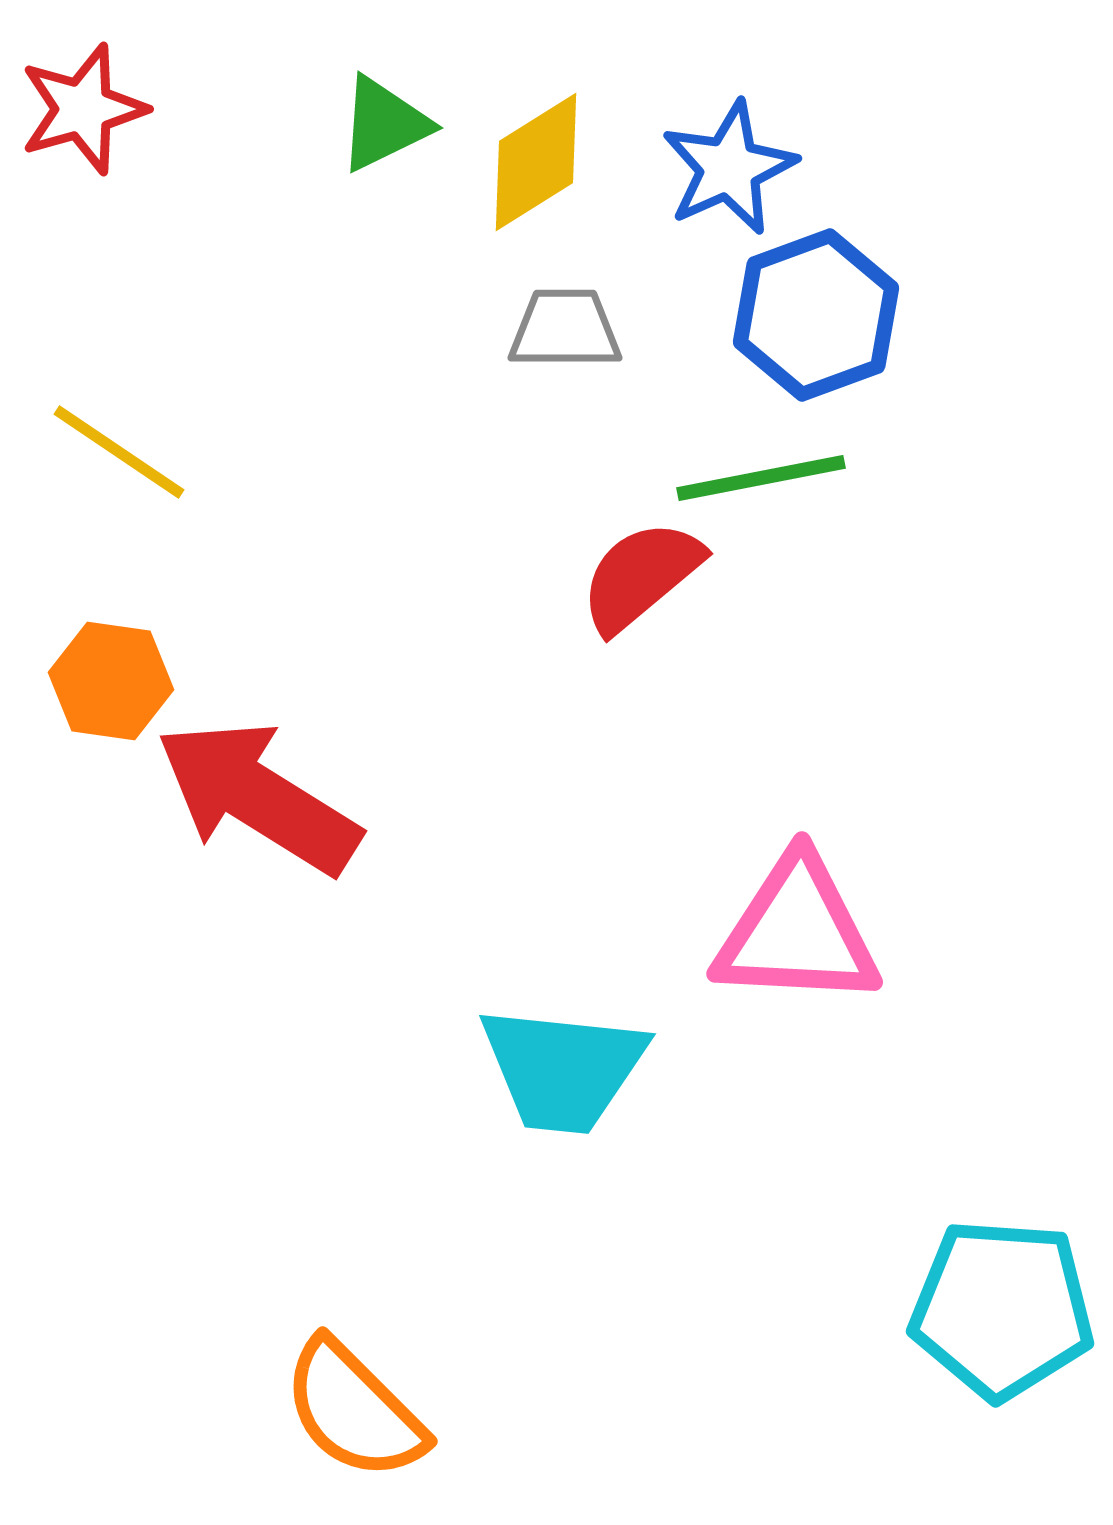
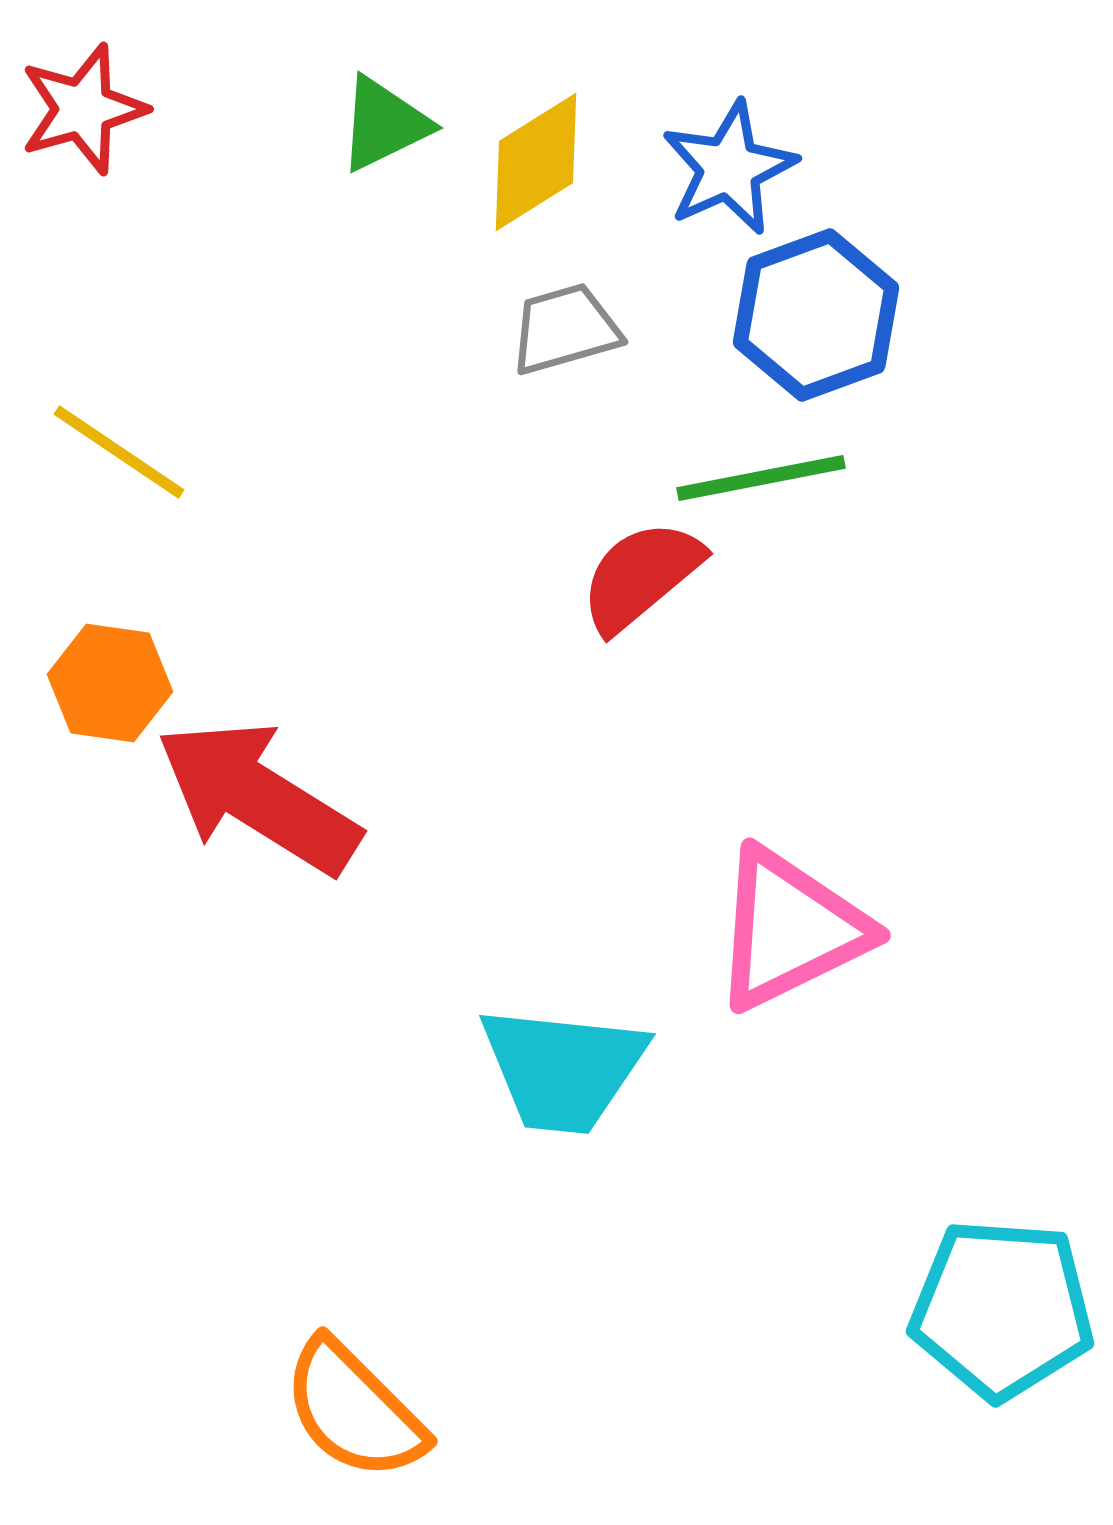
gray trapezoid: rotated 16 degrees counterclockwise
orange hexagon: moved 1 px left, 2 px down
pink triangle: moved 7 px left, 3 px up; rotated 29 degrees counterclockwise
